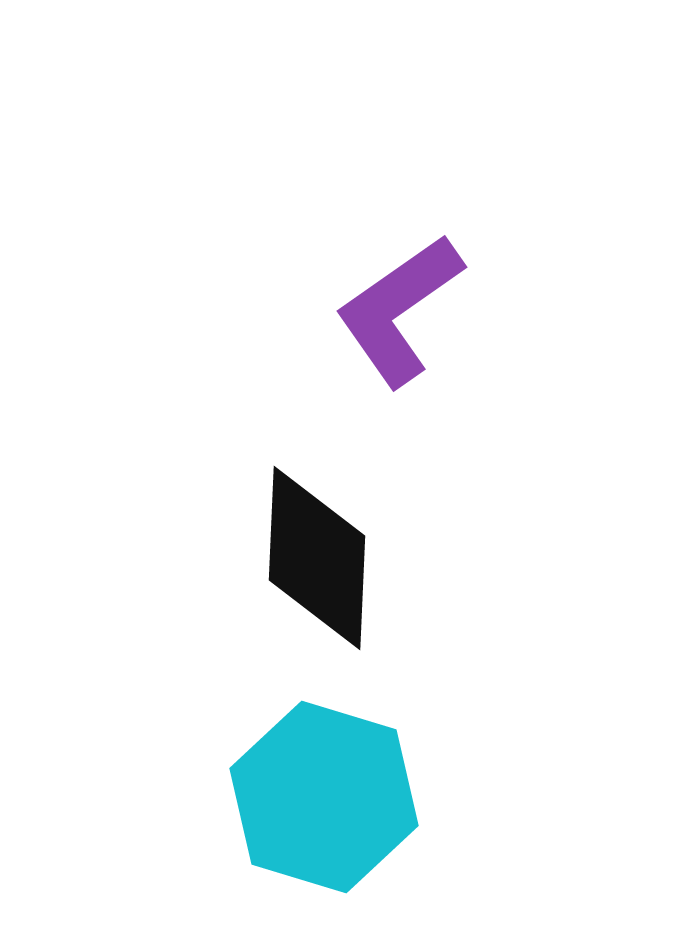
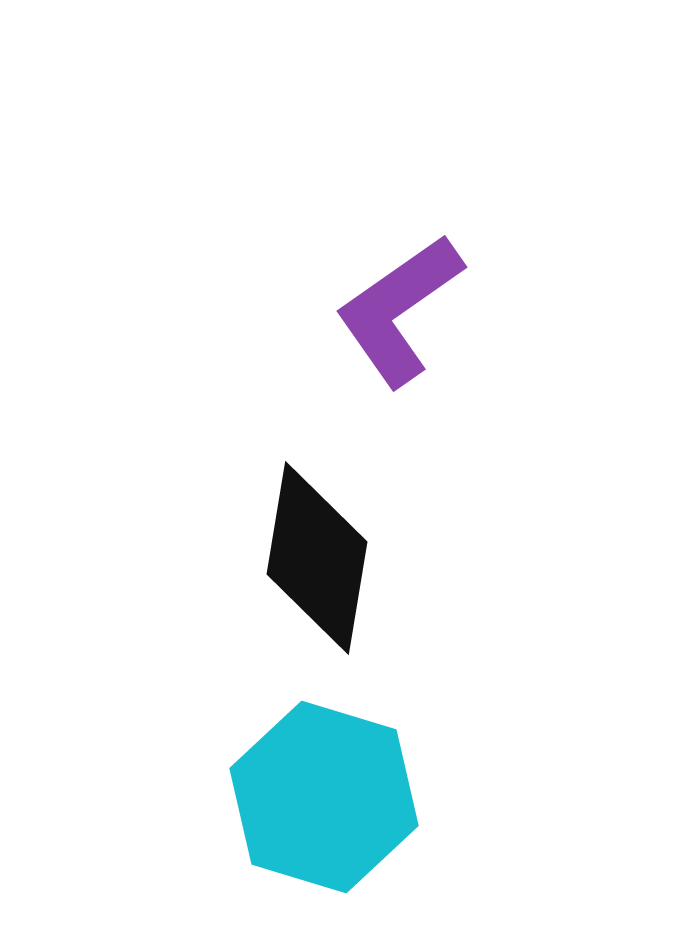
black diamond: rotated 7 degrees clockwise
